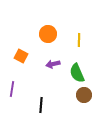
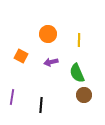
purple arrow: moved 2 px left, 2 px up
purple line: moved 8 px down
